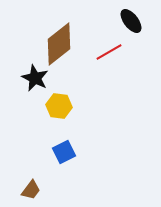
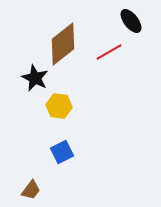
brown diamond: moved 4 px right
blue square: moved 2 px left
